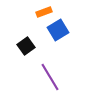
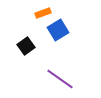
orange rectangle: moved 1 px left, 1 px down
purple line: moved 10 px right, 2 px down; rotated 24 degrees counterclockwise
